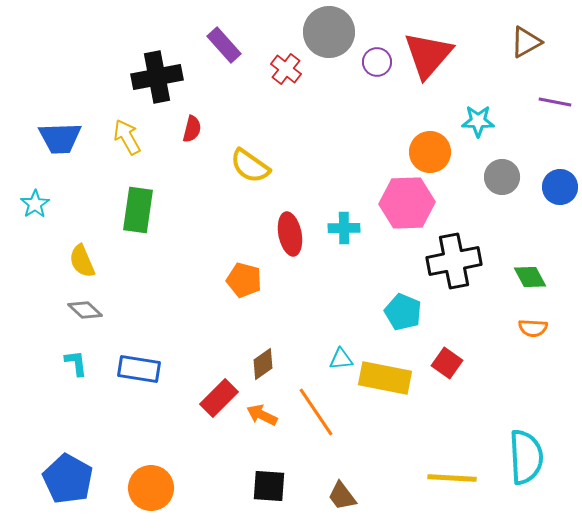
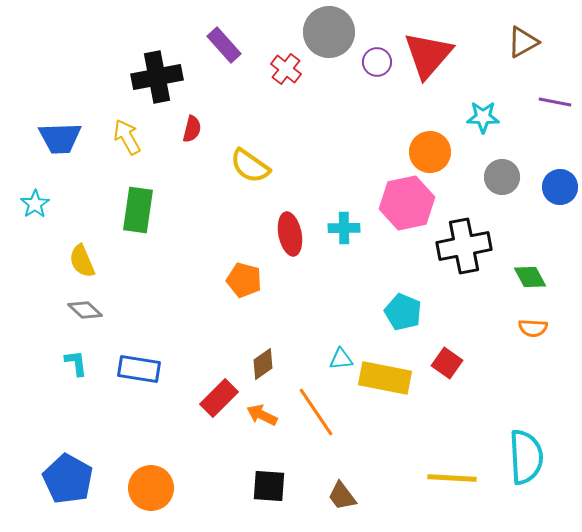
brown triangle at (526, 42): moved 3 px left
cyan star at (478, 121): moved 5 px right, 4 px up
pink hexagon at (407, 203): rotated 10 degrees counterclockwise
black cross at (454, 261): moved 10 px right, 15 px up
